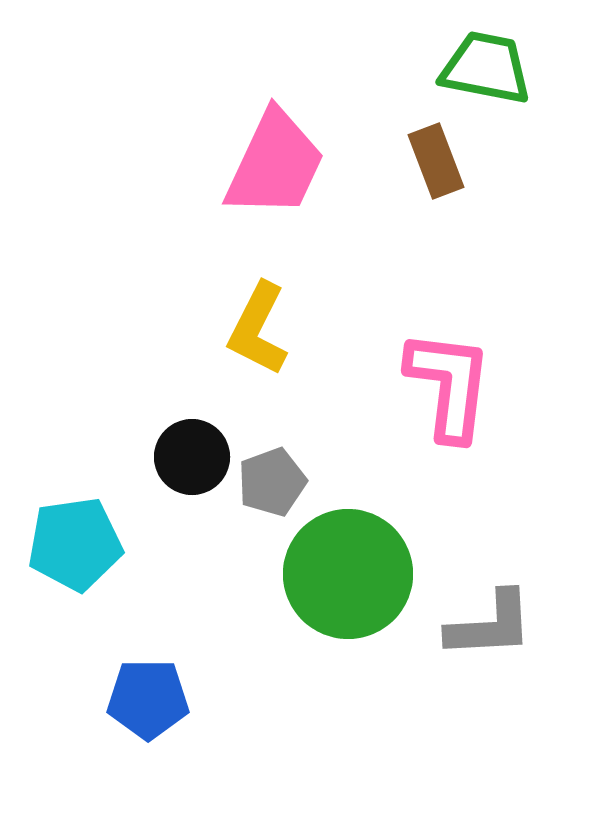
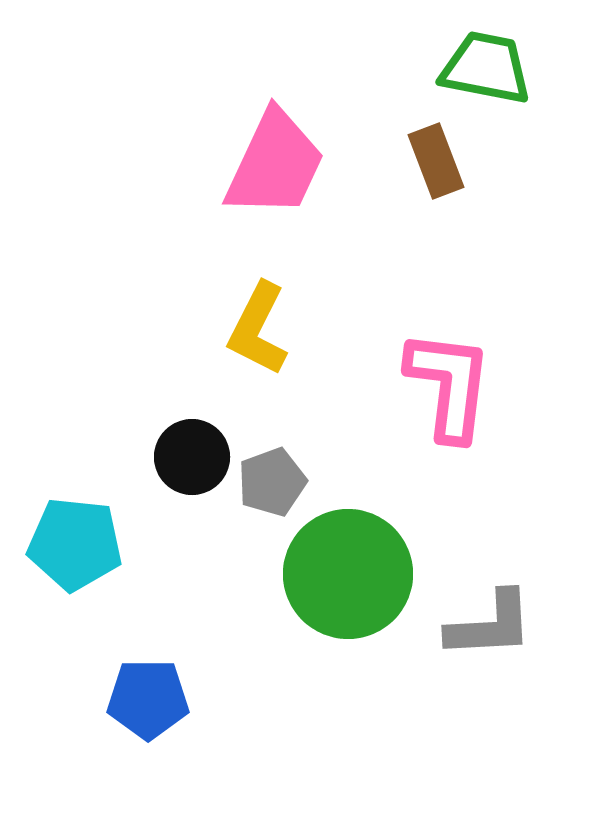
cyan pentagon: rotated 14 degrees clockwise
